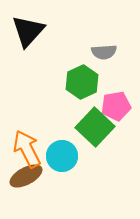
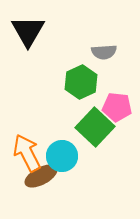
black triangle: rotated 12 degrees counterclockwise
green hexagon: moved 1 px left
pink pentagon: moved 1 px right, 1 px down; rotated 16 degrees clockwise
orange arrow: moved 4 px down
brown ellipse: moved 15 px right
